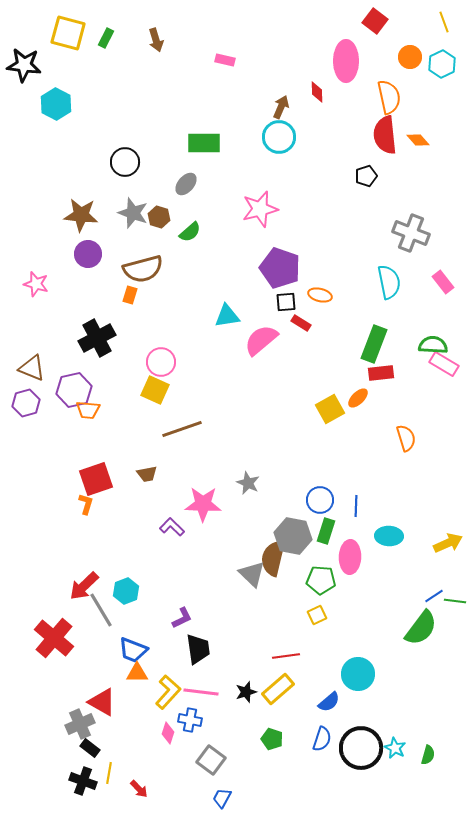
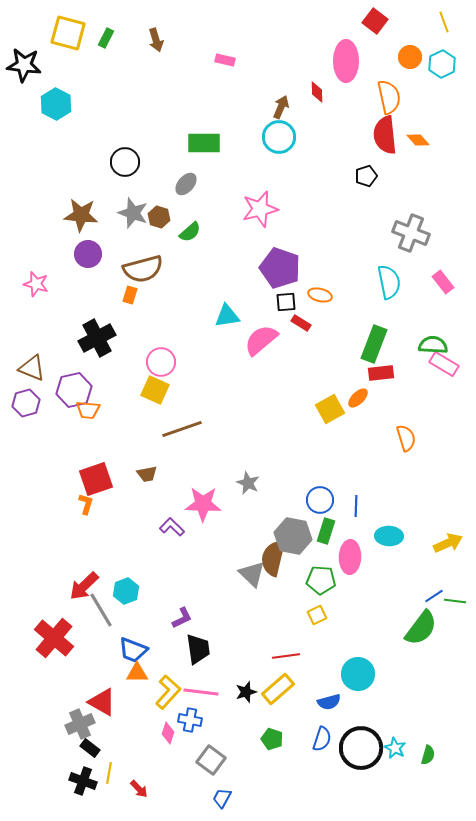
blue semicircle at (329, 702): rotated 25 degrees clockwise
